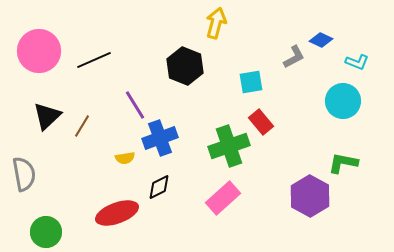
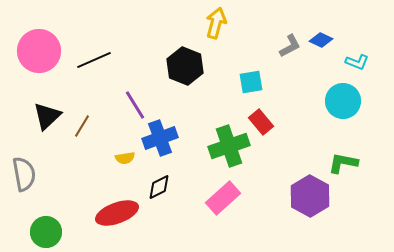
gray L-shape: moved 4 px left, 11 px up
